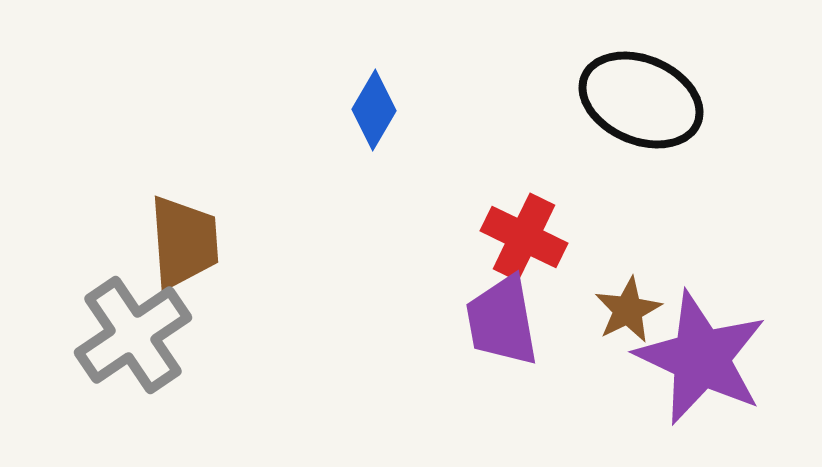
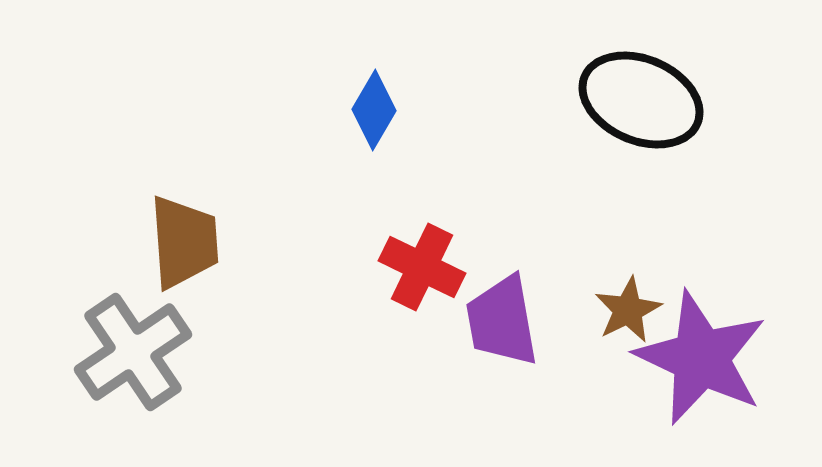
red cross: moved 102 px left, 30 px down
gray cross: moved 17 px down
